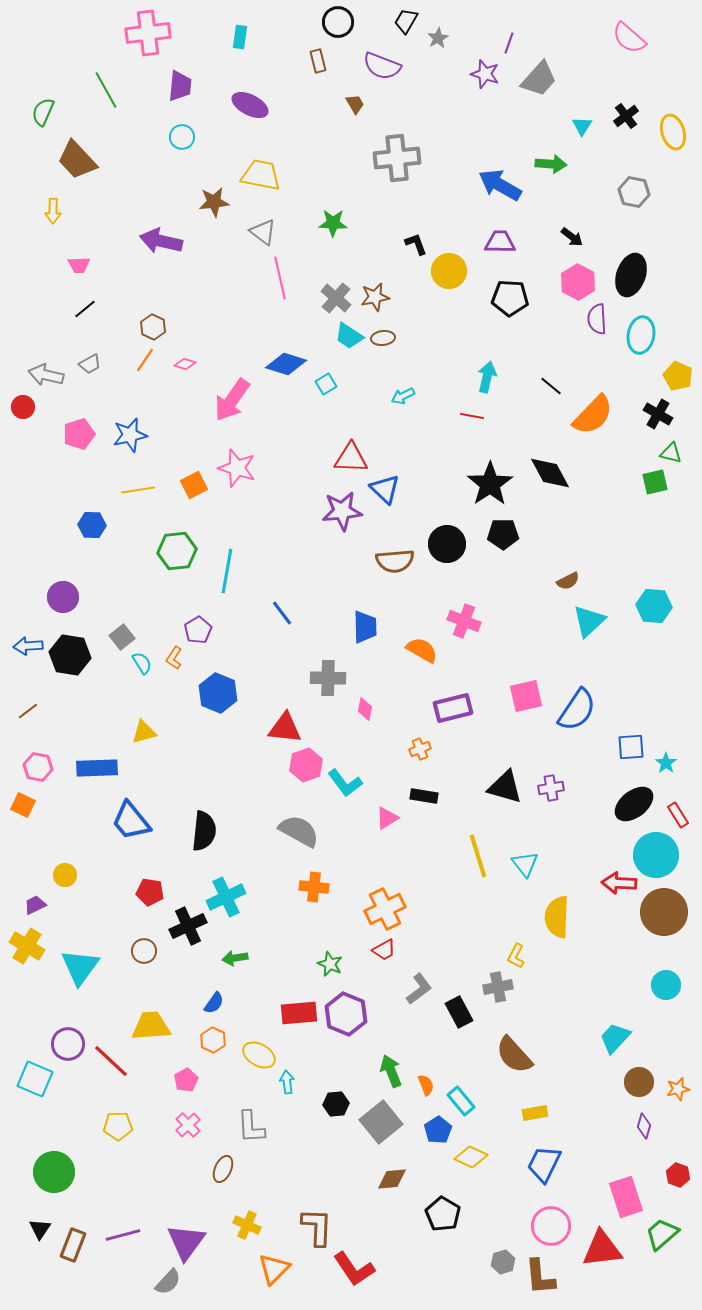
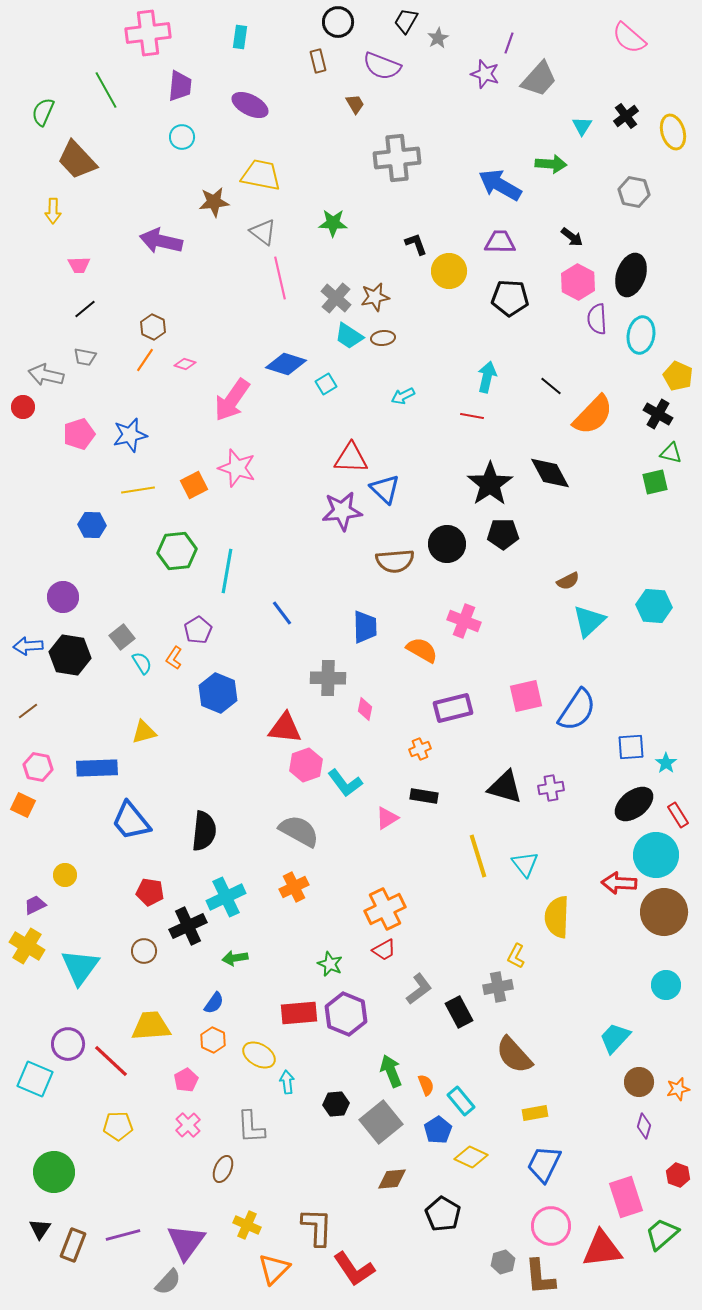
gray trapezoid at (90, 364): moved 5 px left, 7 px up; rotated 40 degrees clockwise
orange cross at (314, 887): moved 20 px left; rotated 32 degrees counterclockwise
